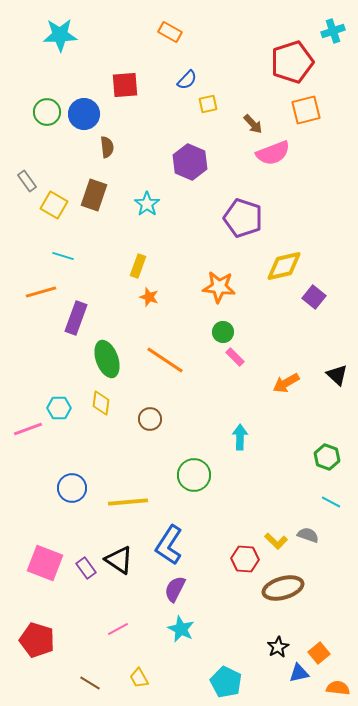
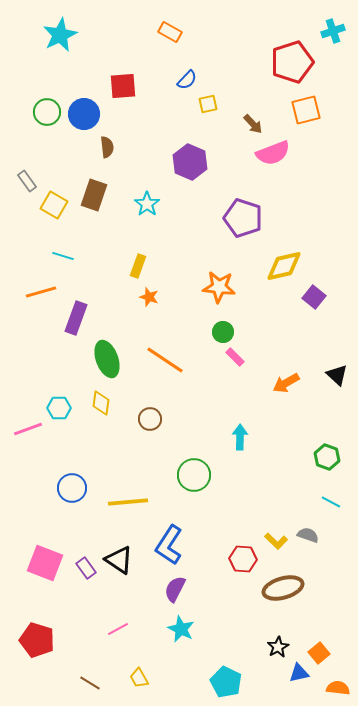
cyan star at (60, 35): rotated 24 degrees counterclockwise
red square at (125, 85): moved 2 px left, 1 px down
red hexagon at (245, 559): moved 2 px left
